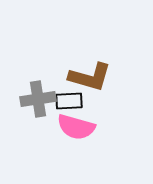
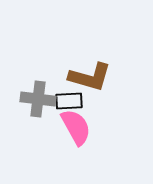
gray cross: rotated 16 degrees clockwise
pink semicircle: rotated 135 degrees counterclockwise
